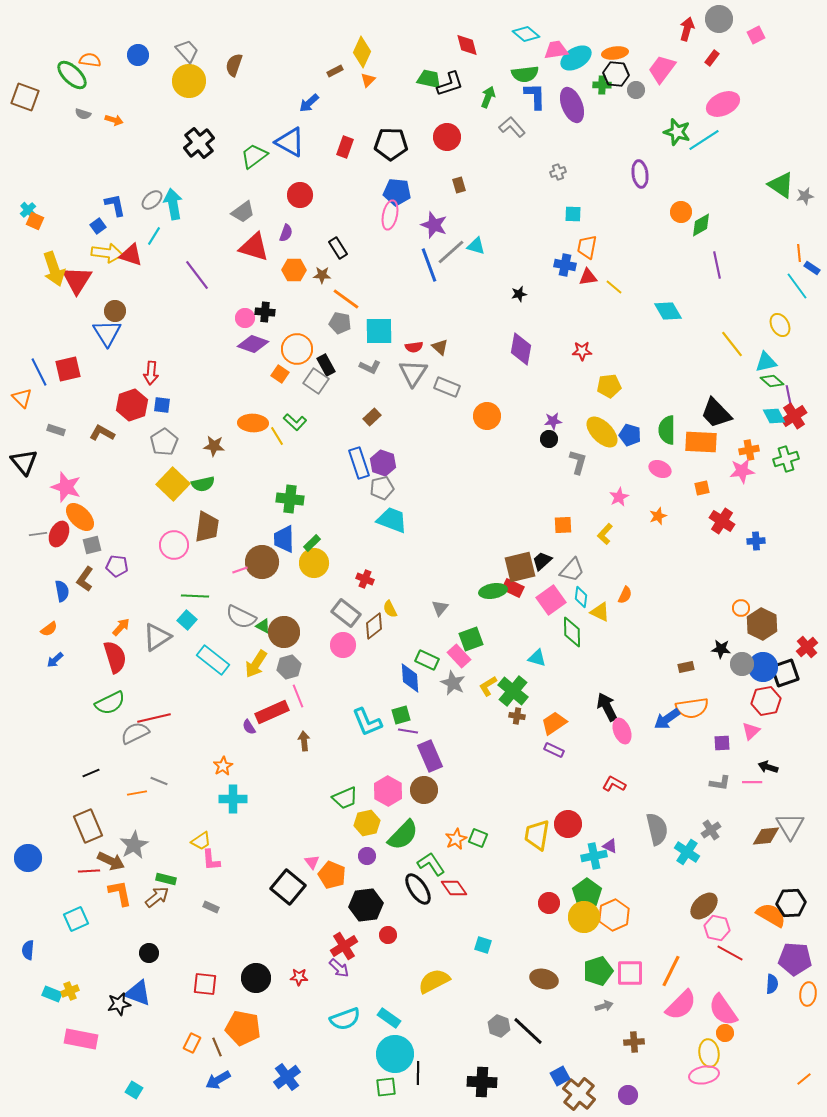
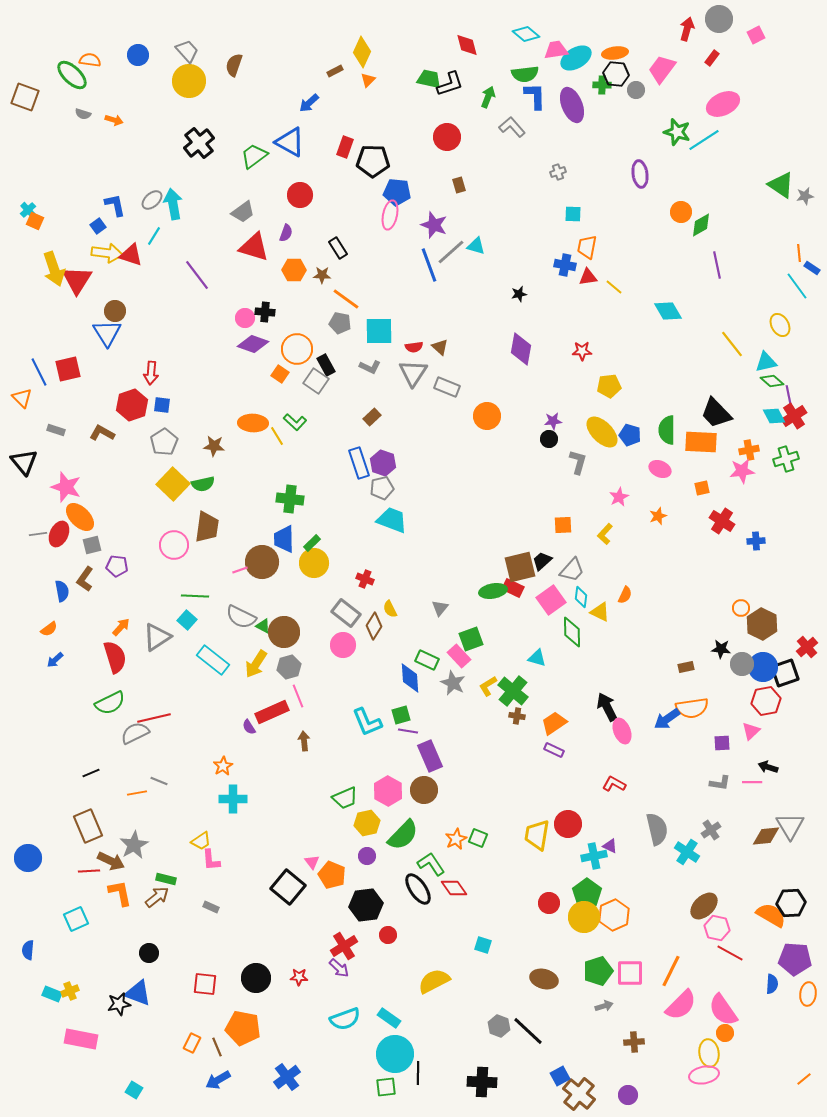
black pentagon at (391, 144): moved 18 px left, 17 px down
brown diamond at (374, 626): rotated 20 degrees counterclockwise
